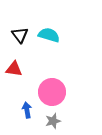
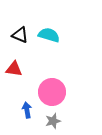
black triangle: rotated 30 degrees counterclockwise
